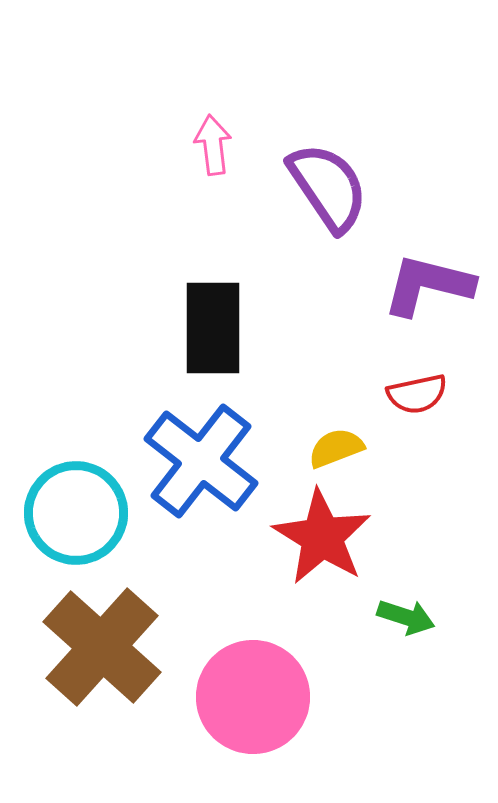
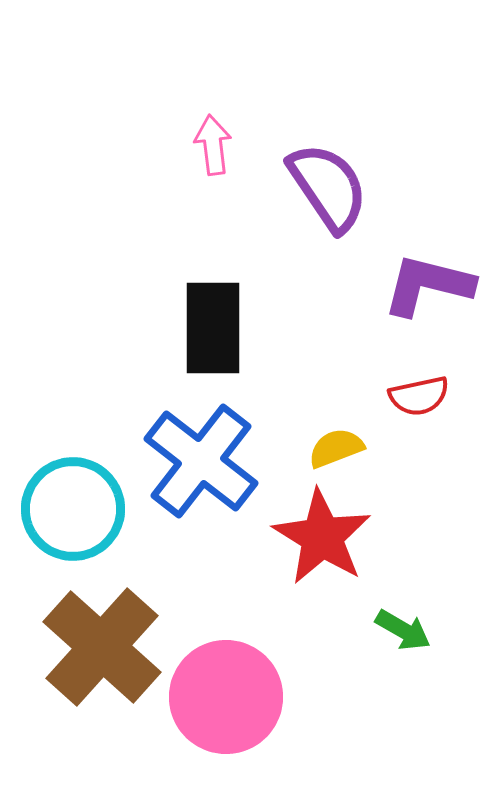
red semicircle: moved 2 px right, 2 px down
cyan circle: moved 3 px left, 4 px up
green arrow: moved 3 px left, 13 px down; rotated 12 degrees clockwise
pink circle: moved 27 px left
